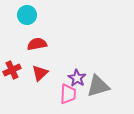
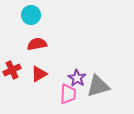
cyan circle: moved 4 px right
red triangle: moved 1 px left, 1 px down; rotated 12 degrees clockwise
